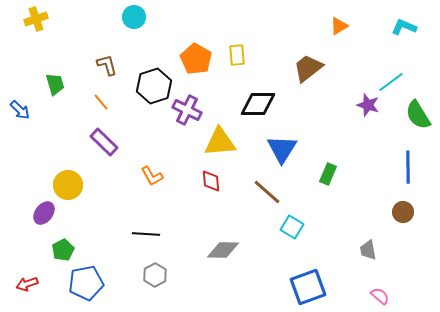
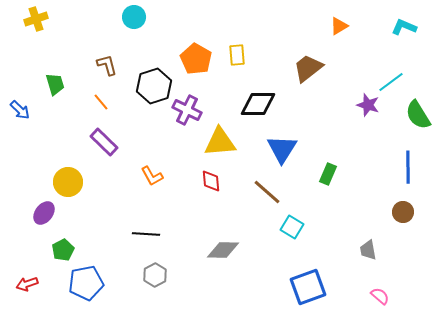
yellow circle: moved 3 px up
